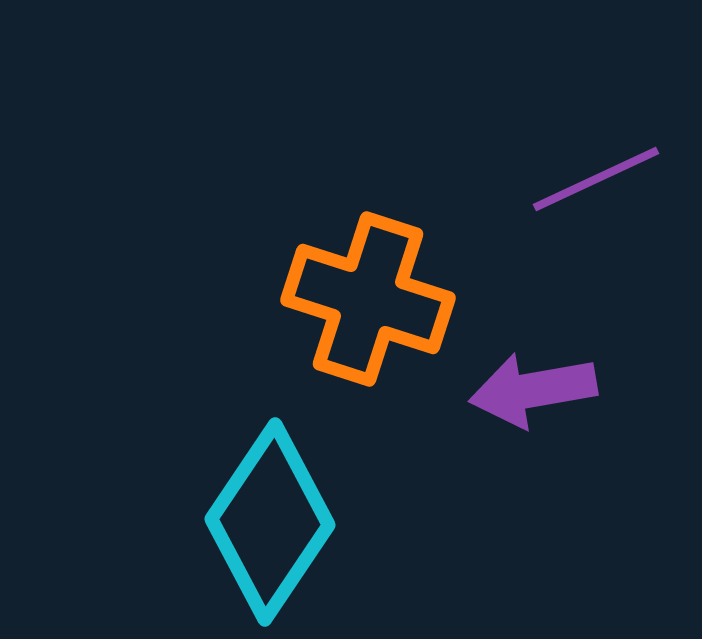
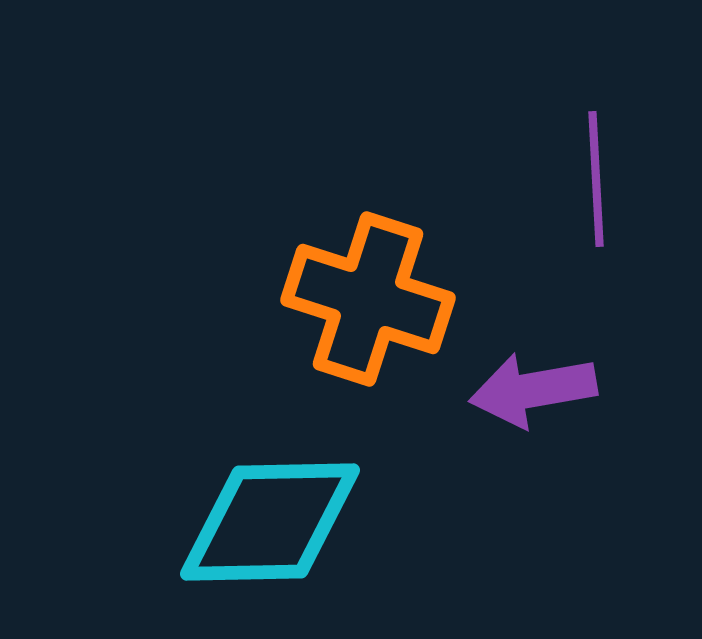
purple line: rotated 68 degrees counterclockwise
cyan diamond: rotated 55 degrees clockwise
